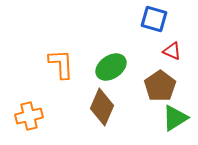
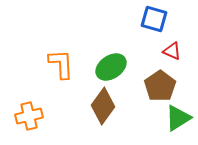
brown diamond: moved 1 px right, 1 px up; rotated 12 degrees clockwise
green triangle: moved 3 px right
